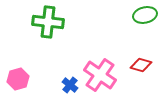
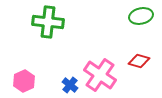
green ellipse: moved 4 px left, 1 px down
red diamond: moved 2 px left, 4 px up
pink hexagon: moved 6 px right, 2 px down; rotated 10 degrees counterclockwise
